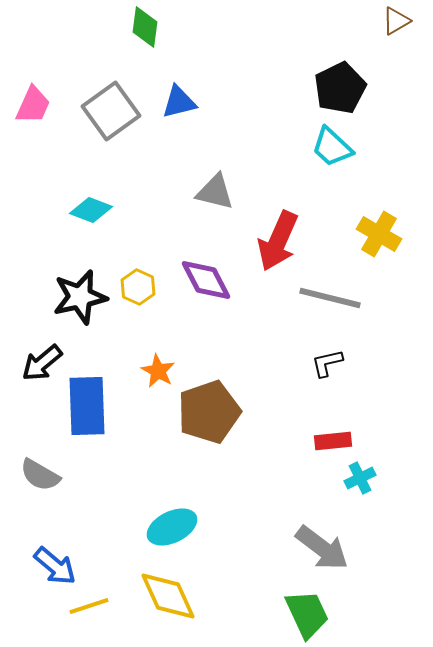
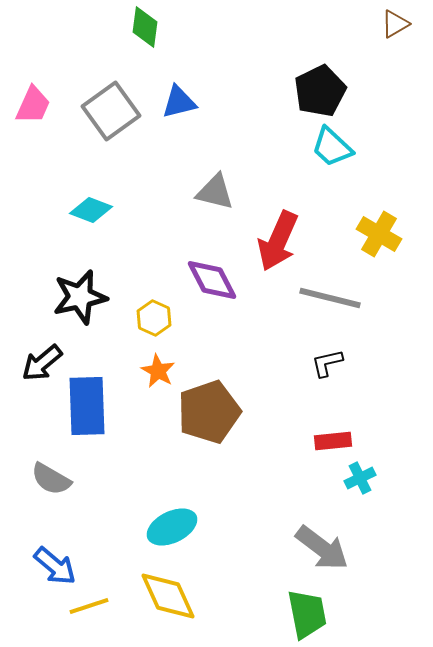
brown triangle: moved 1 px left, 3 px down
black pentagon: moved 20 px left, 3 px down
purple diamond: moved 6 px right
yellow hexagon: moved 16 px right, 31 px down
gray semicircle: moved 11 px right, 4 px down
green trapezoid: rotated 14 degrees clockwise
